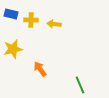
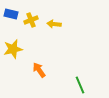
yellow cross: rotated 24 degrees counterclockwise
orange arrow: moved 1 px left, 1 px down
